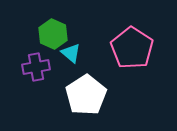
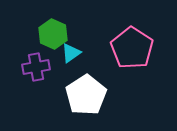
cyan triangle: rotated 45 degrees clockwise
